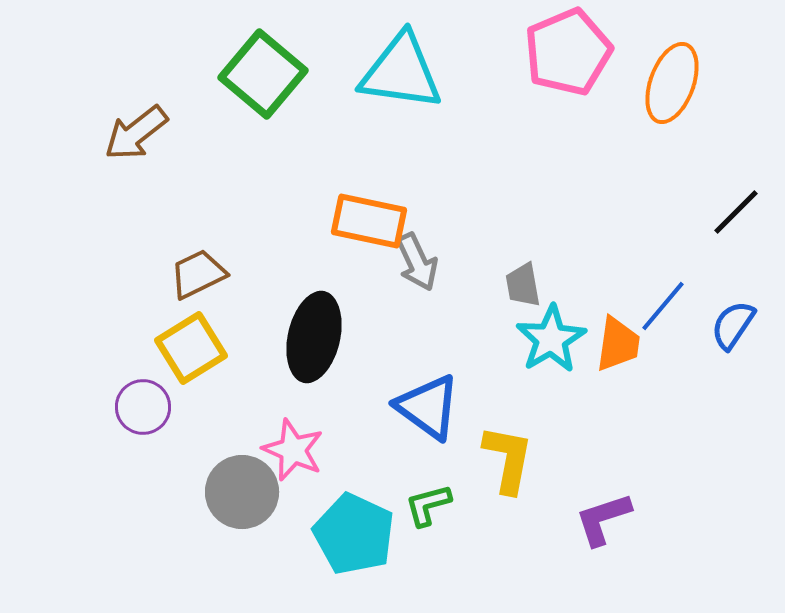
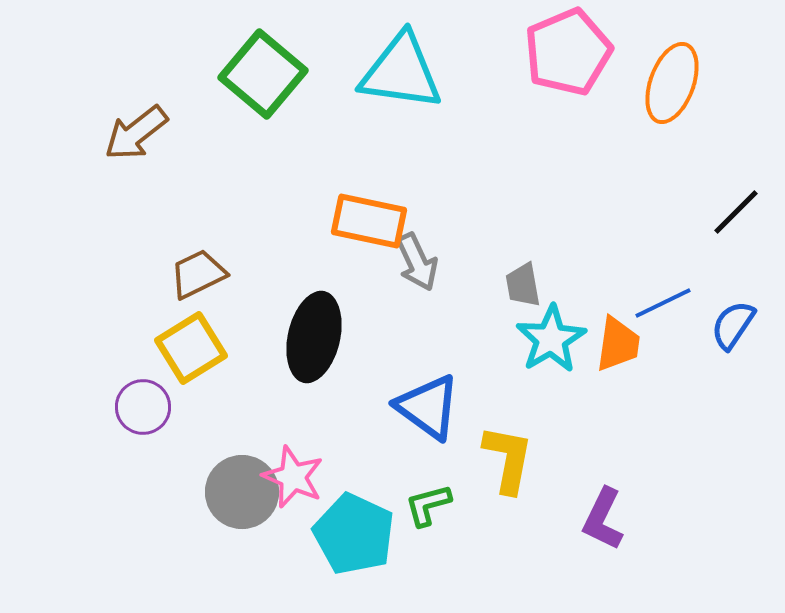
blue line: moved 3 px up; rotated 24 degrees clockwise
pink star: moved 27 px down
purple L-shape: rotated 46 degrees counterclockwise
